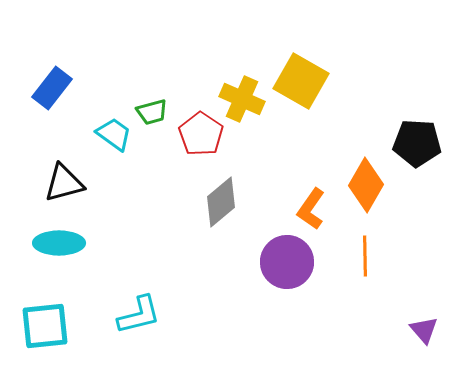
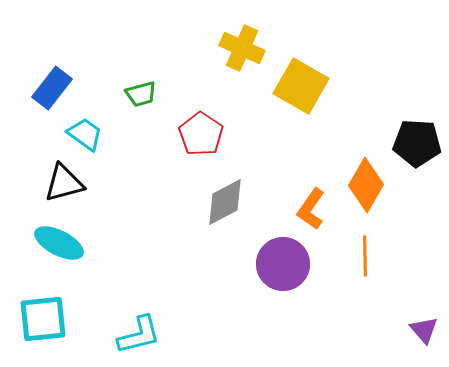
yellow square: moved 5 px down
yellow cross: moved 51 px up
green trapezoid: moved 11 px left, 18 px up
cyan trapezoid: moved 29 px left
gray diamond: moved 4 px right; rotated 12 degrees clockwise
cyan ellipse: rotated 27 degrees clockwise
purple circle: moved 4 px left, 2 px down
cyan L-shape: moved 20 px down
cyan square: moved 2 px left, 7 px up
